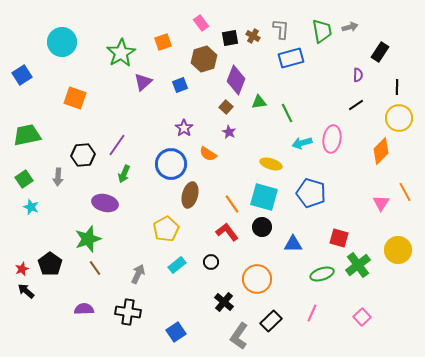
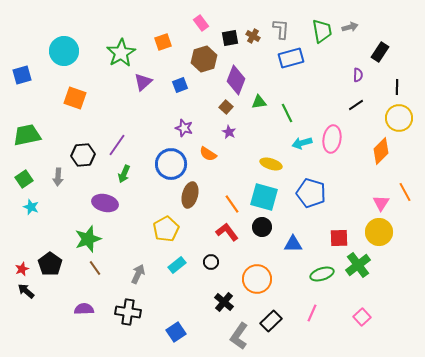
cyan circle at (62, 42): moved 2 px right, 9 px down
blue square at (22, 75): rotated 18 degrees clockwise
purple star at (184, 128): rotated 18 degrees counterclockwise
red square at (339, 238): rotated 18 degrees counterclockwise
yellow circle at (398, 250): moved 19 px left, 18 px up
